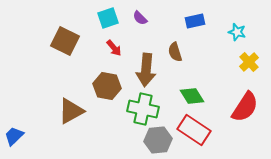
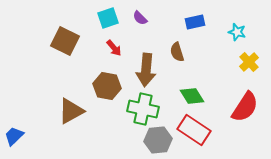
blue rectangle: moved 1 px down
brown semicircle: moved 2 px right
